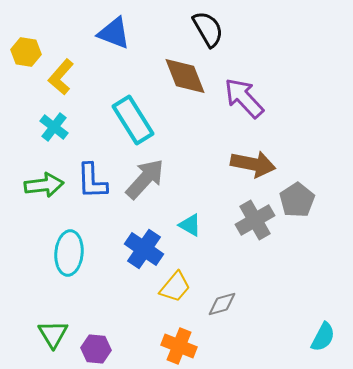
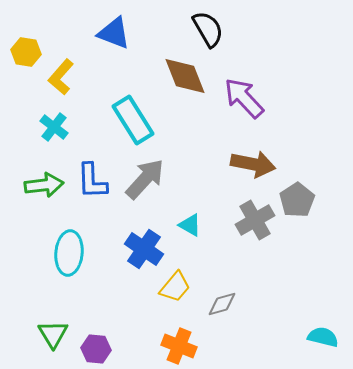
cyan semicircle: rotated 104 degrees counterclockwise
